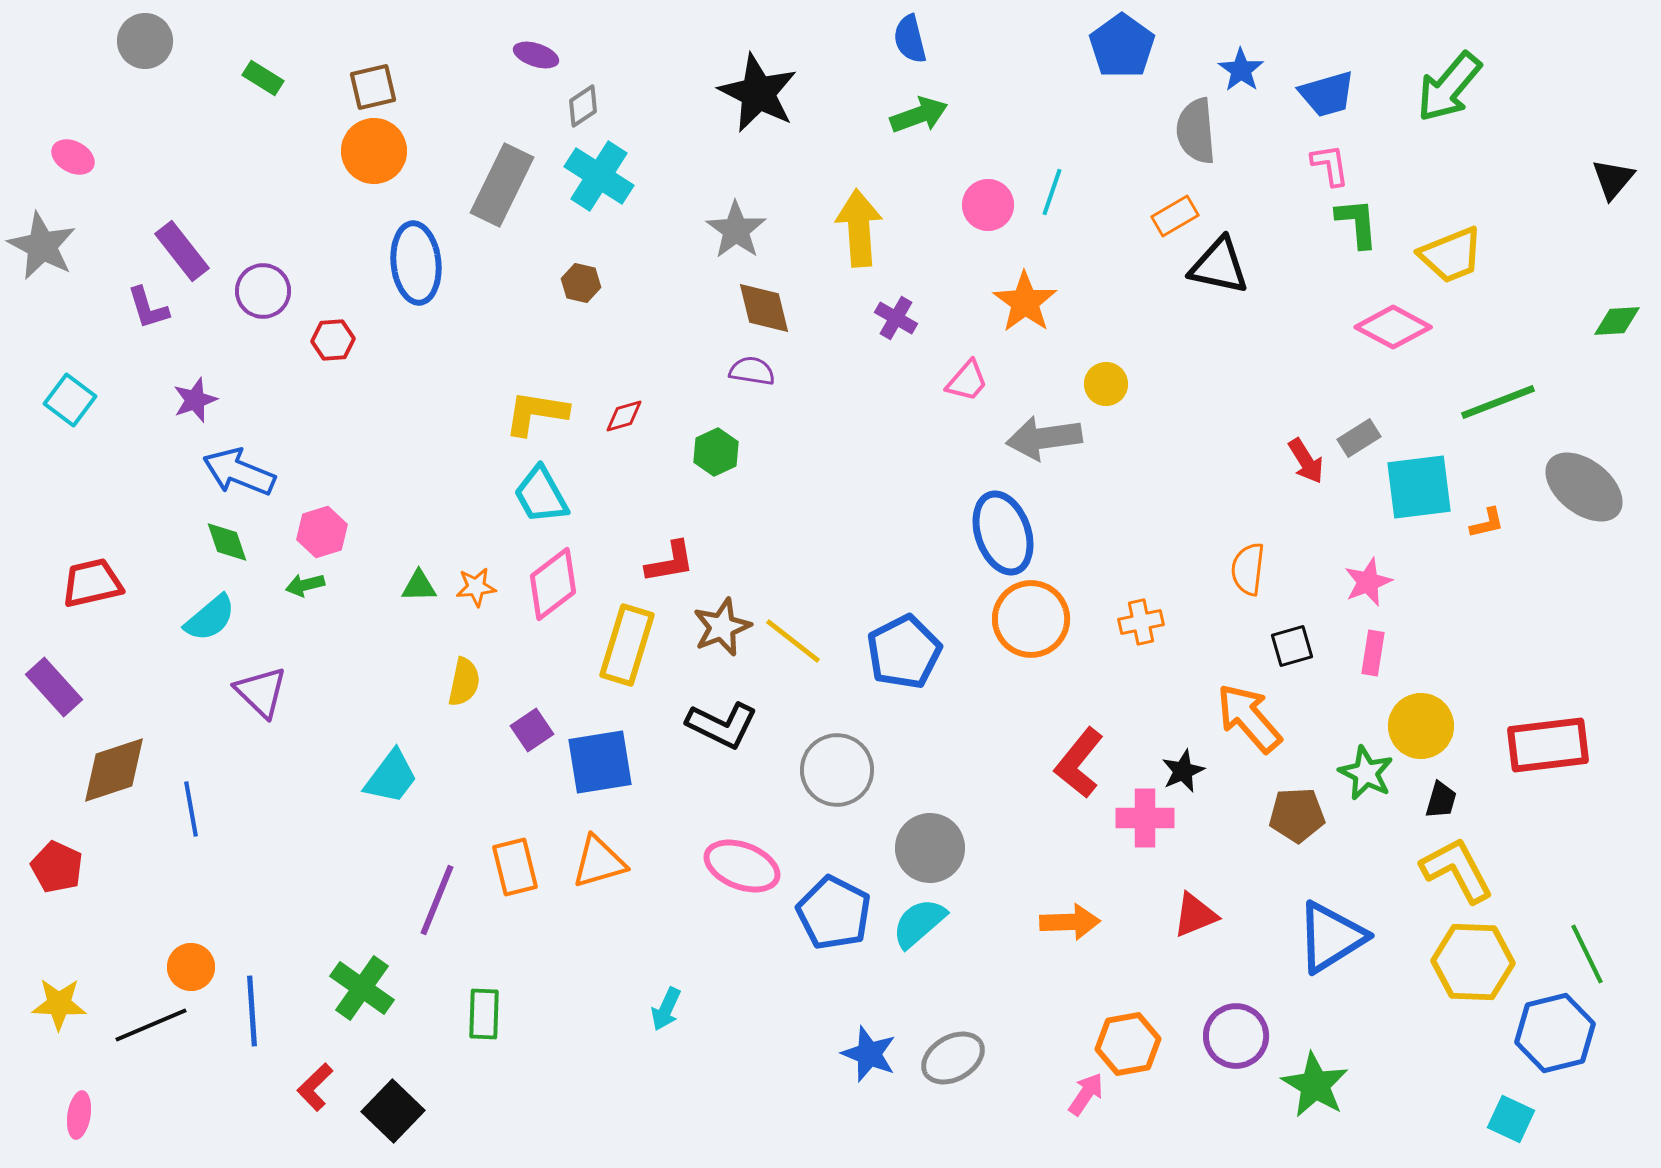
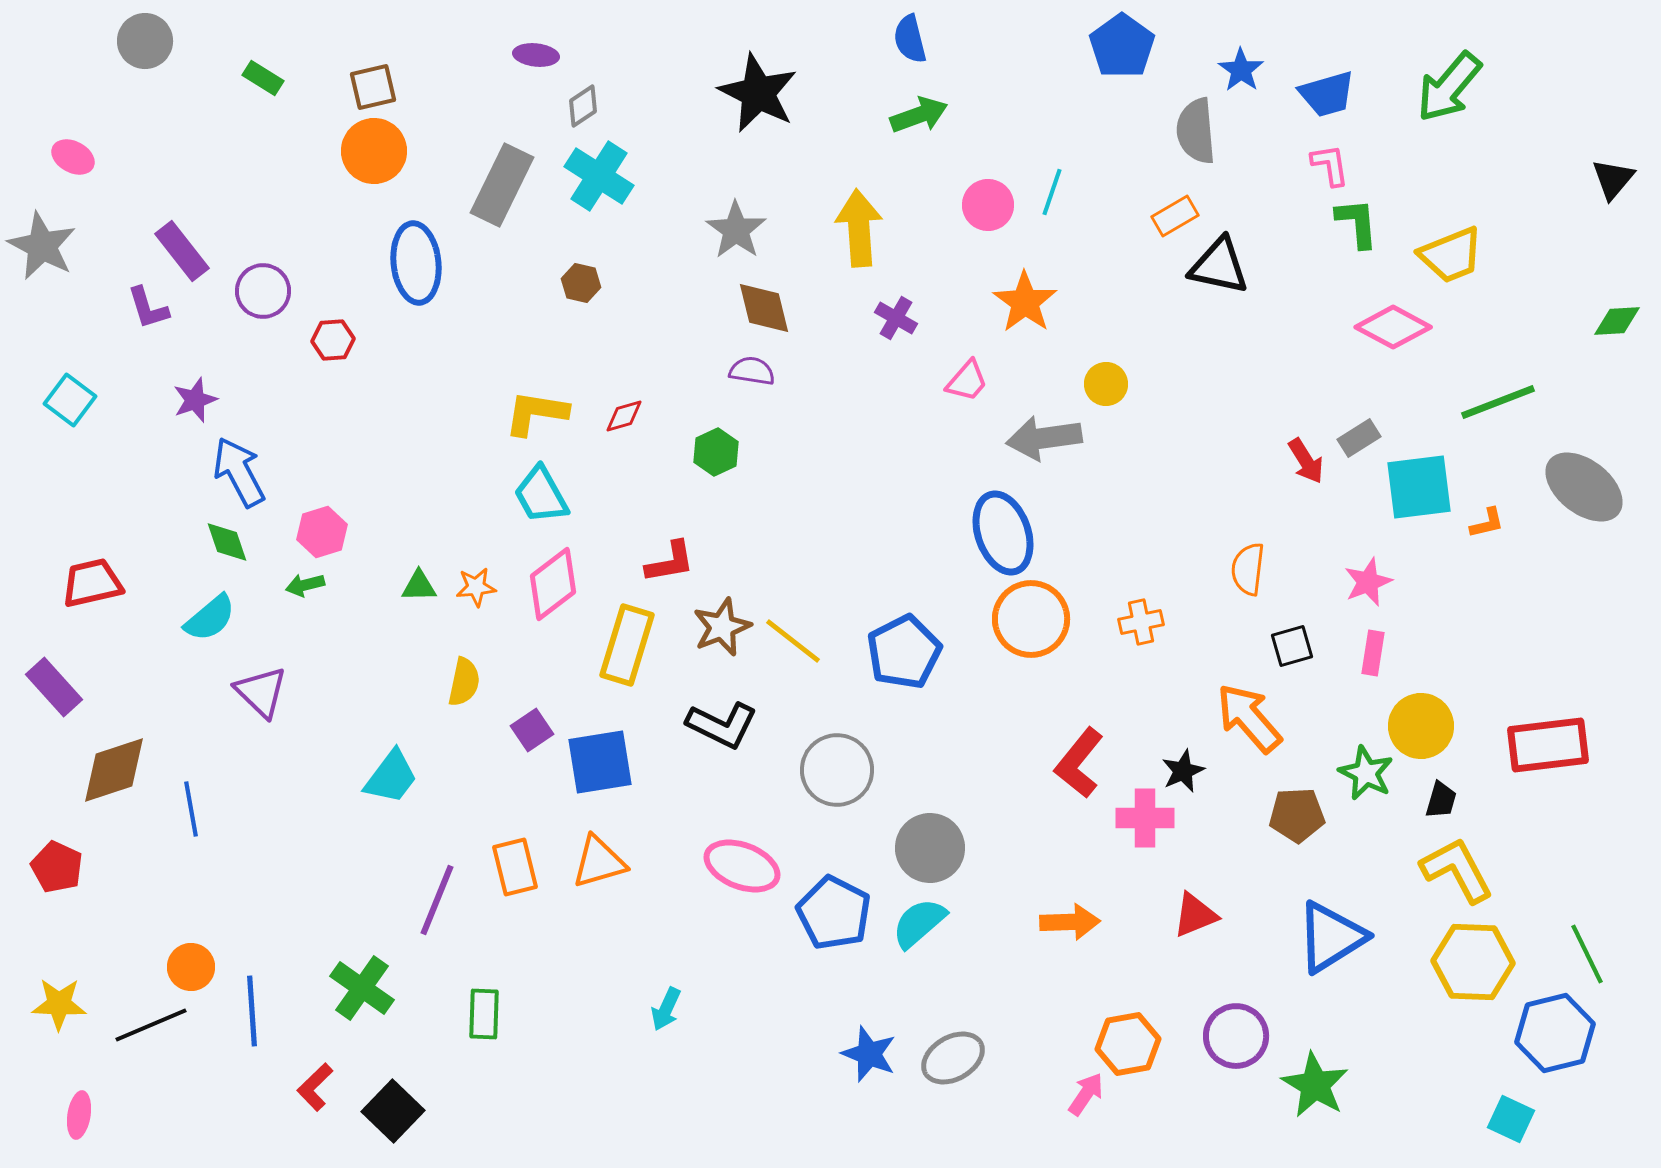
purple ellipse at (536, 55): rotated 12 degrees counterclockwise
blue arrow at (239, 472): rotated 40 degrees clockwise
